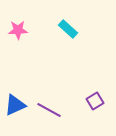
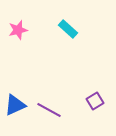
pink star: rotated 12 degrees counterclockwise
